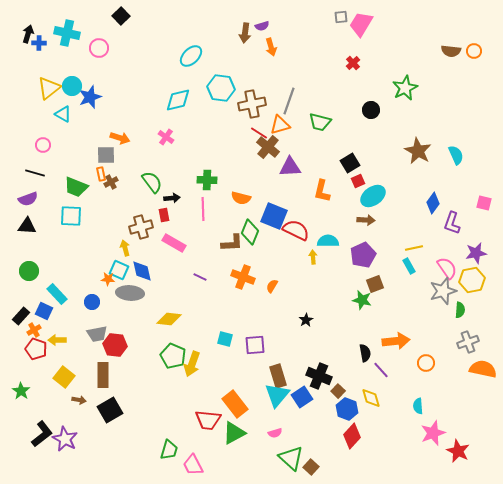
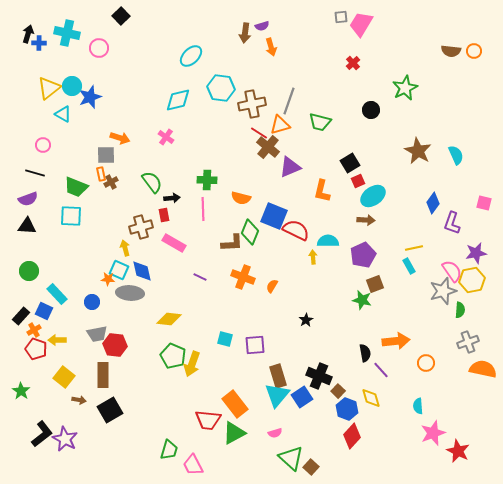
purple triangle at (290, 167): rotated 20 degrees counterclockwise
pink semicircle at (447, 268): moved 5 px right, 3 px down
